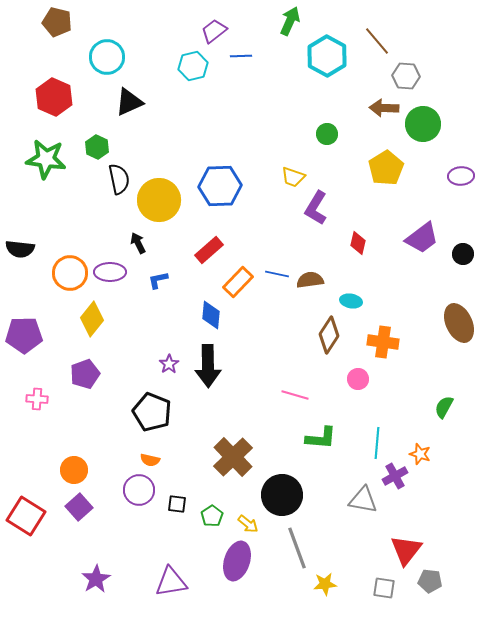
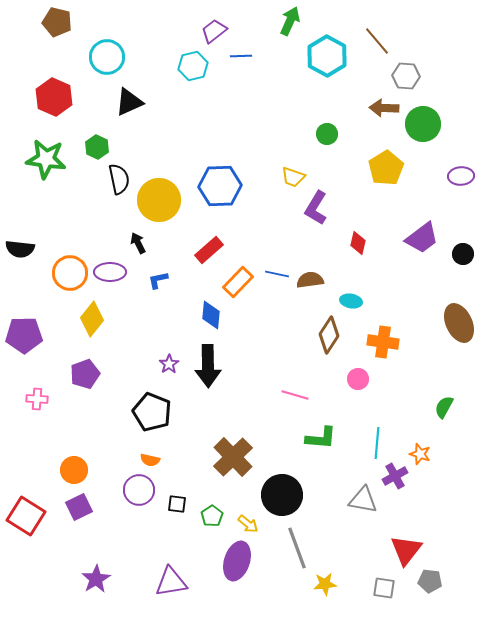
purple square at (79, 507): rotated 16 degrees clockwise
